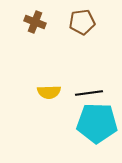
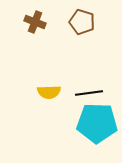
brown pentagon: rotated 25 degrees clockwise
